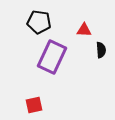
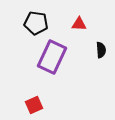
black pentagon: moved 3 px left, 1 px down
red triangle: moved 5 px left, 6 px up
red square: rotated 12 degrees counterclockwise
